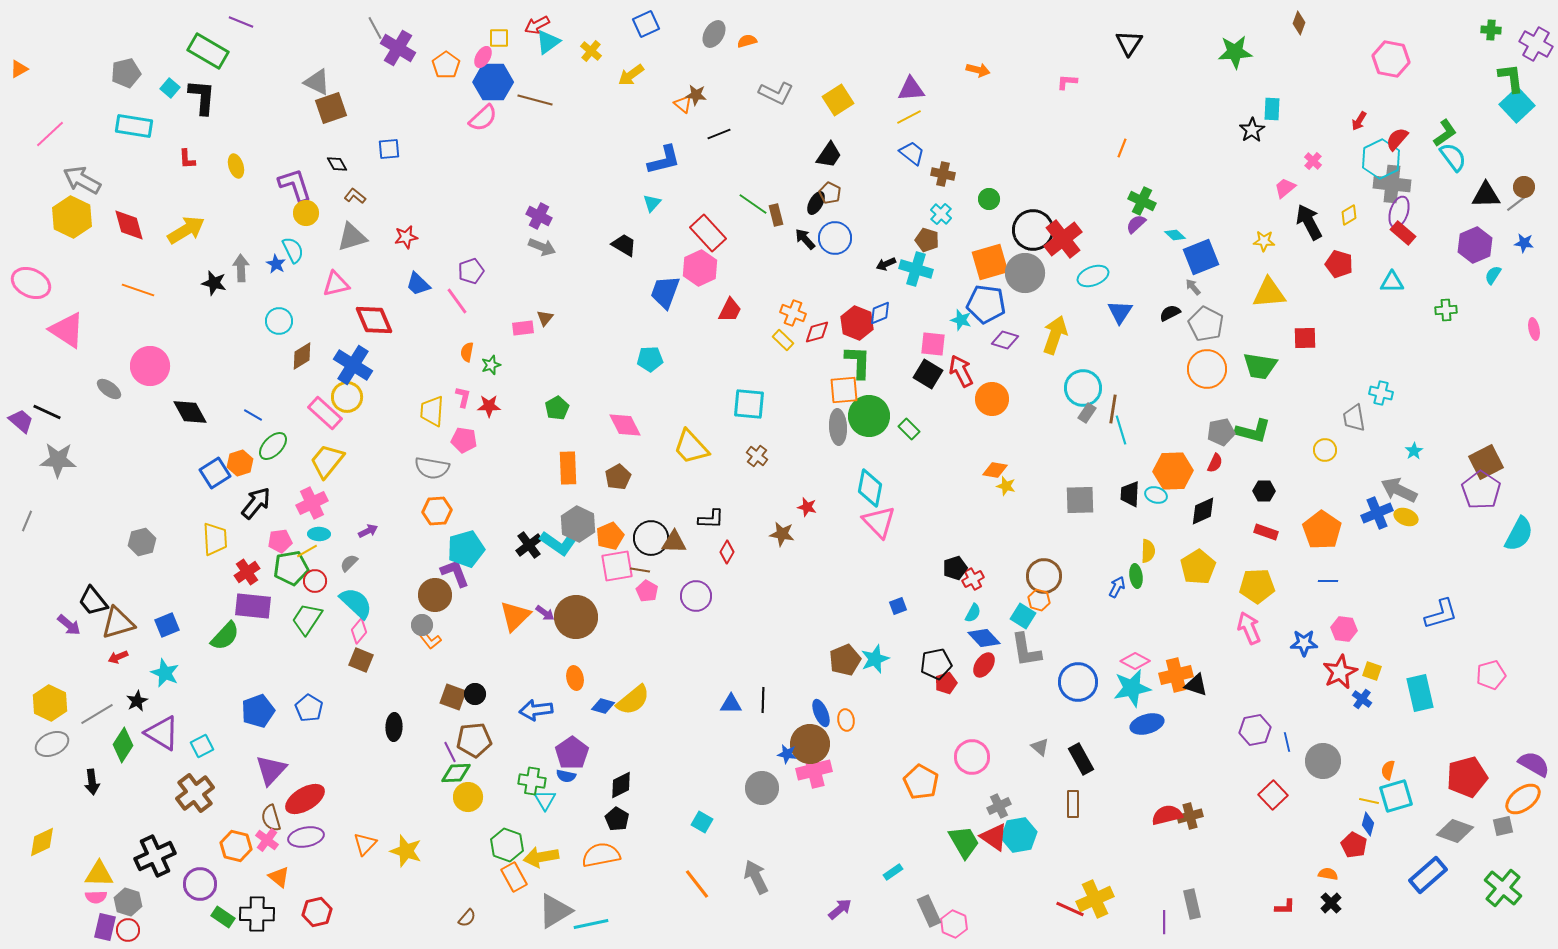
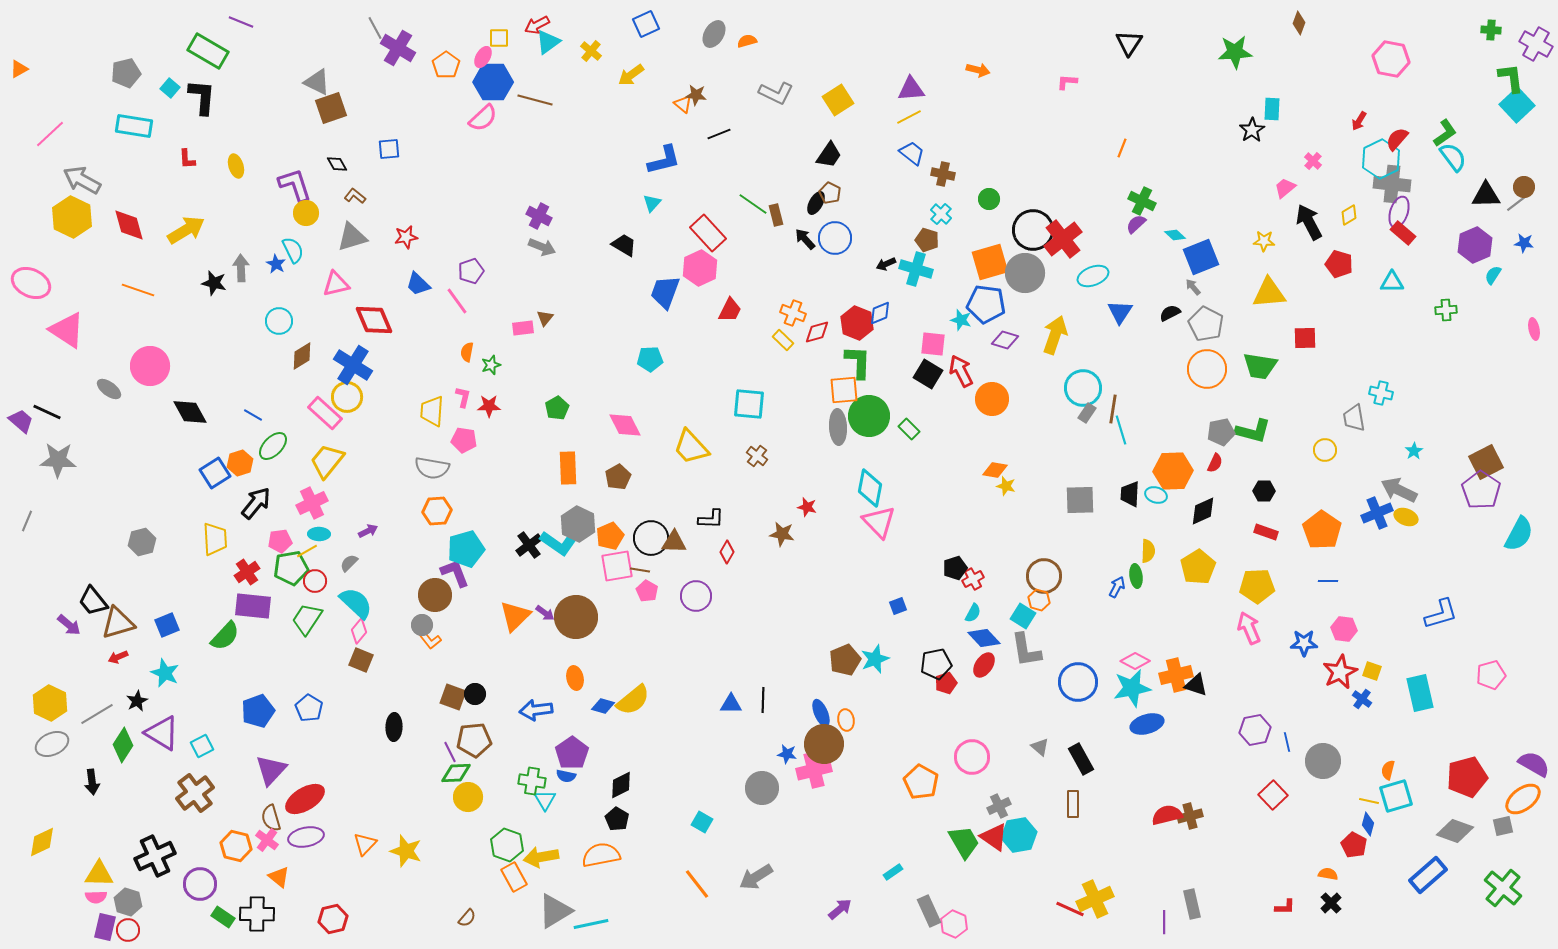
brown circle at (810, 744): moved 14 px right
gray arrow at (756, 877): rotated 96 degrees counterclockwise
red hexagon at (317, 912): moved 16 px right, 7 px down
